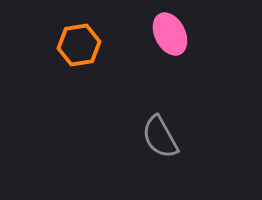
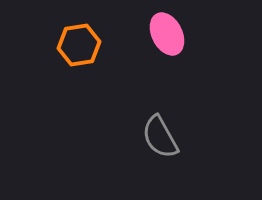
pink ellipse: moved 3 px left
